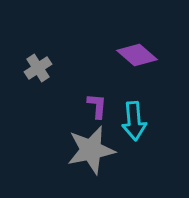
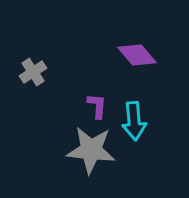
purple diamond: rotated 9 degrees clockwise
gray cross: moved 5 px left, 4 px down
gray star: rotated 18 degrees clockwise
